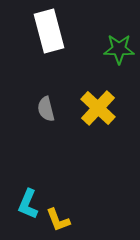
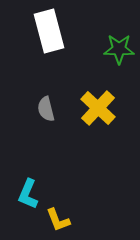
cyan L-shape: moved 10 px up
